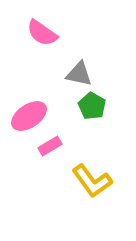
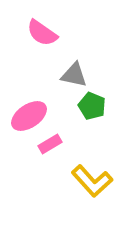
gray triangle: moved 5 px left, 1 px down
green pentagon: rotated 8 degrees counterclockwise
pink rectangle: moved 2 px up
yellow L-shape: rotated 6 degrees counterclockwise
